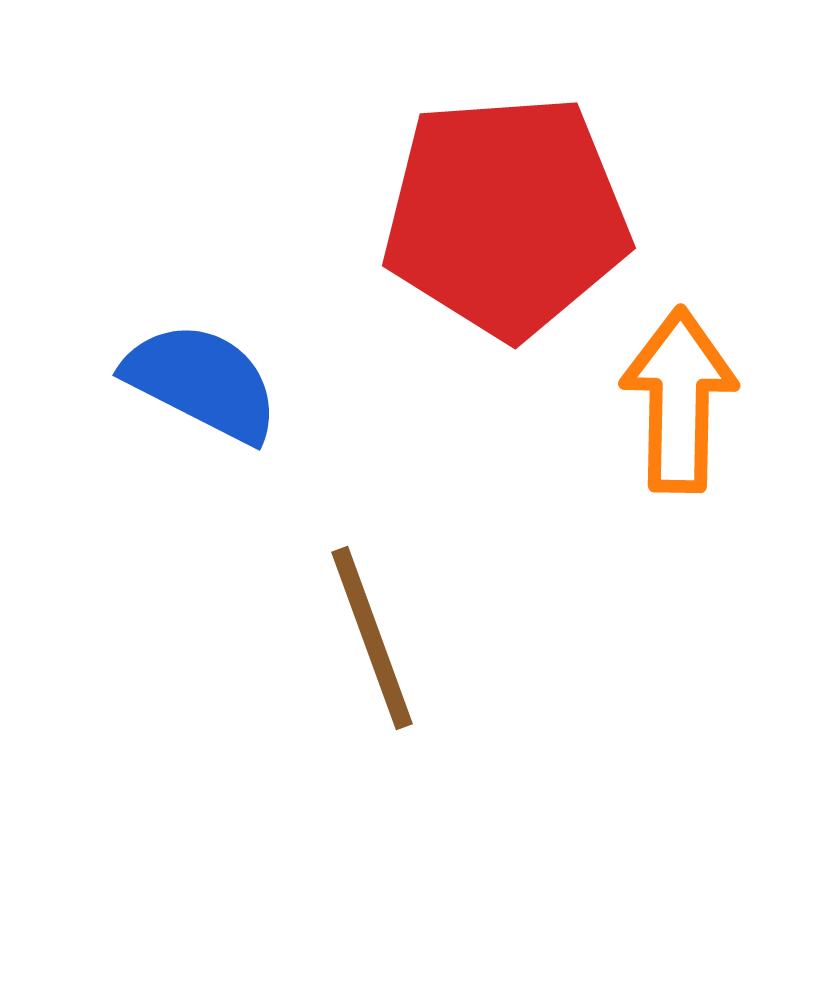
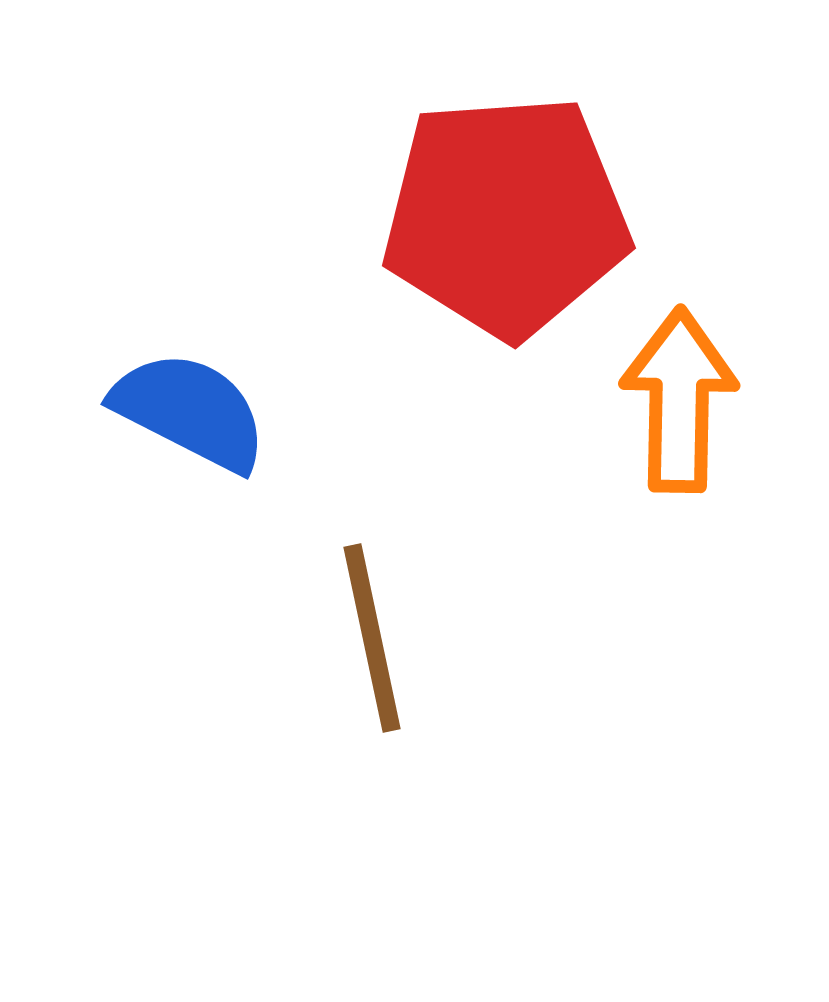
blue semicircle: moved 12 px left, 29 px down
brown line: rotated 8 degrees clockwise
